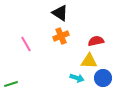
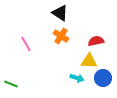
orange cross: rotated 35 degrees counterclockwise
green line: rotated 40 degrees clockwise
